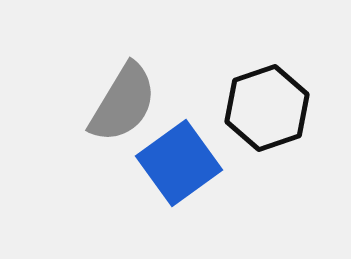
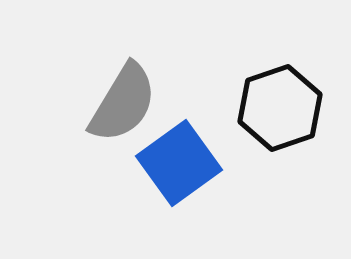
black hexagon: moved 13 px right
